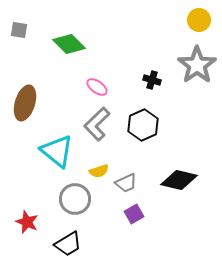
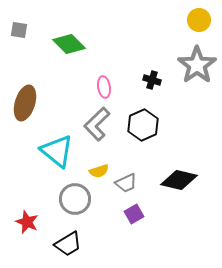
pink ellipse: moved 7 px right; rotated 45 degrees clockwise
